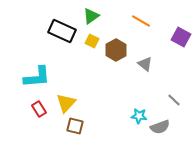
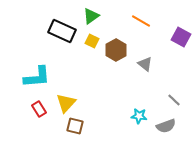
gray semicircle: moved 6 px right, 1 px up
